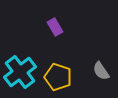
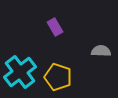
gray semicircle: moved 20 px up; rotated 126 degrees clockwise
